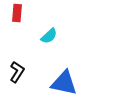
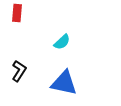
cyan semicircle: moved 13 px right, 6 px down
black L-shape: moved 2 px right, 1 px up
